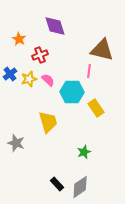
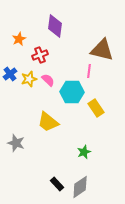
purple diamond: rotated 25 degrees clockwise
orange star: rotated 16 degrees clockwise
yellow trapezoid: rotated 145 degrees clockwise
